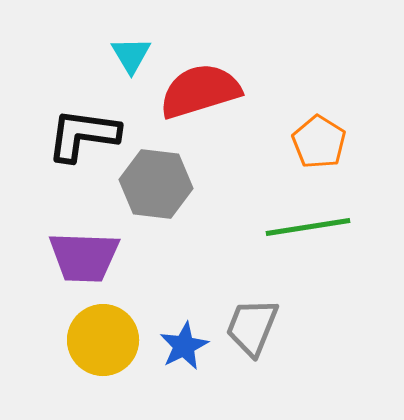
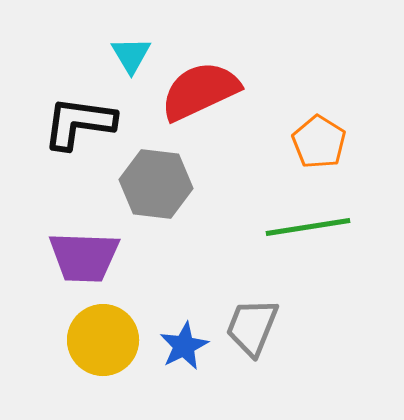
red semicircle: rotated 8 degrees counterclockwise
black L-shape: moved 4 px left, 12 px up
